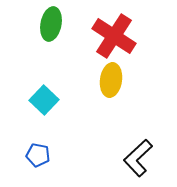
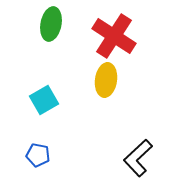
yellow ellipse: moved 5 px left
cyan square: rotated 16 degrees clockwise
